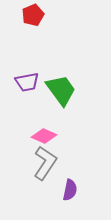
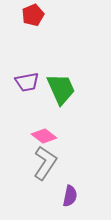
green trapezoid: moved 1 px up; rotated 12 degrees clockwise
pink diamond: rotated 15 degrees clockwise
purple semicircle: moved 6 px down
